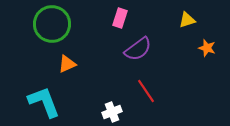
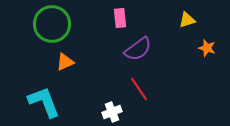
pink rectangle: rotated 24 degrees counterclockwise
orange triangle: moved 2 px left, 2 px up
red line: moved 7 px left, 2 px up
